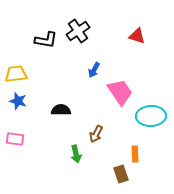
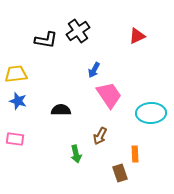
red triangle: rotated 42 degrees counterclockwise
pink trapezoid: moved 11 px left, 3 px down
cyan ellipse: moved 3 px up
brown arrow: moved 4 px right, 2 px down
brown rectangle: moved 1 px left, 1 px up
